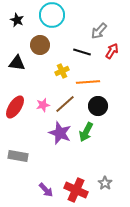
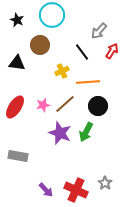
black line: rotated 36 degrees clockwise
